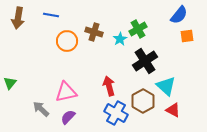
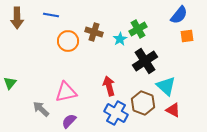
brown arrow: moved 1 px left; rotated 10 degrees counterclockwise
orange circle: moved 1 px right
brown hexagon: moved 2 px down; rotated 10 degrees counterclockwise
purple semicircle: moved 1 px right, 4 px down
